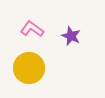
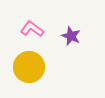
yellow circle: moved 1 px up
